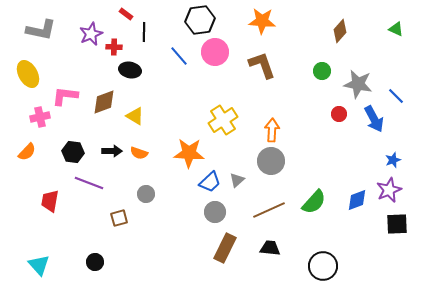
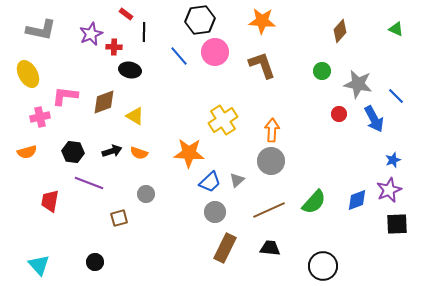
black arrow at (112, 151): rotated 18 degrees counterclockwise
orange semicircle at (27, 152): rotated 30 degrees clockwise
